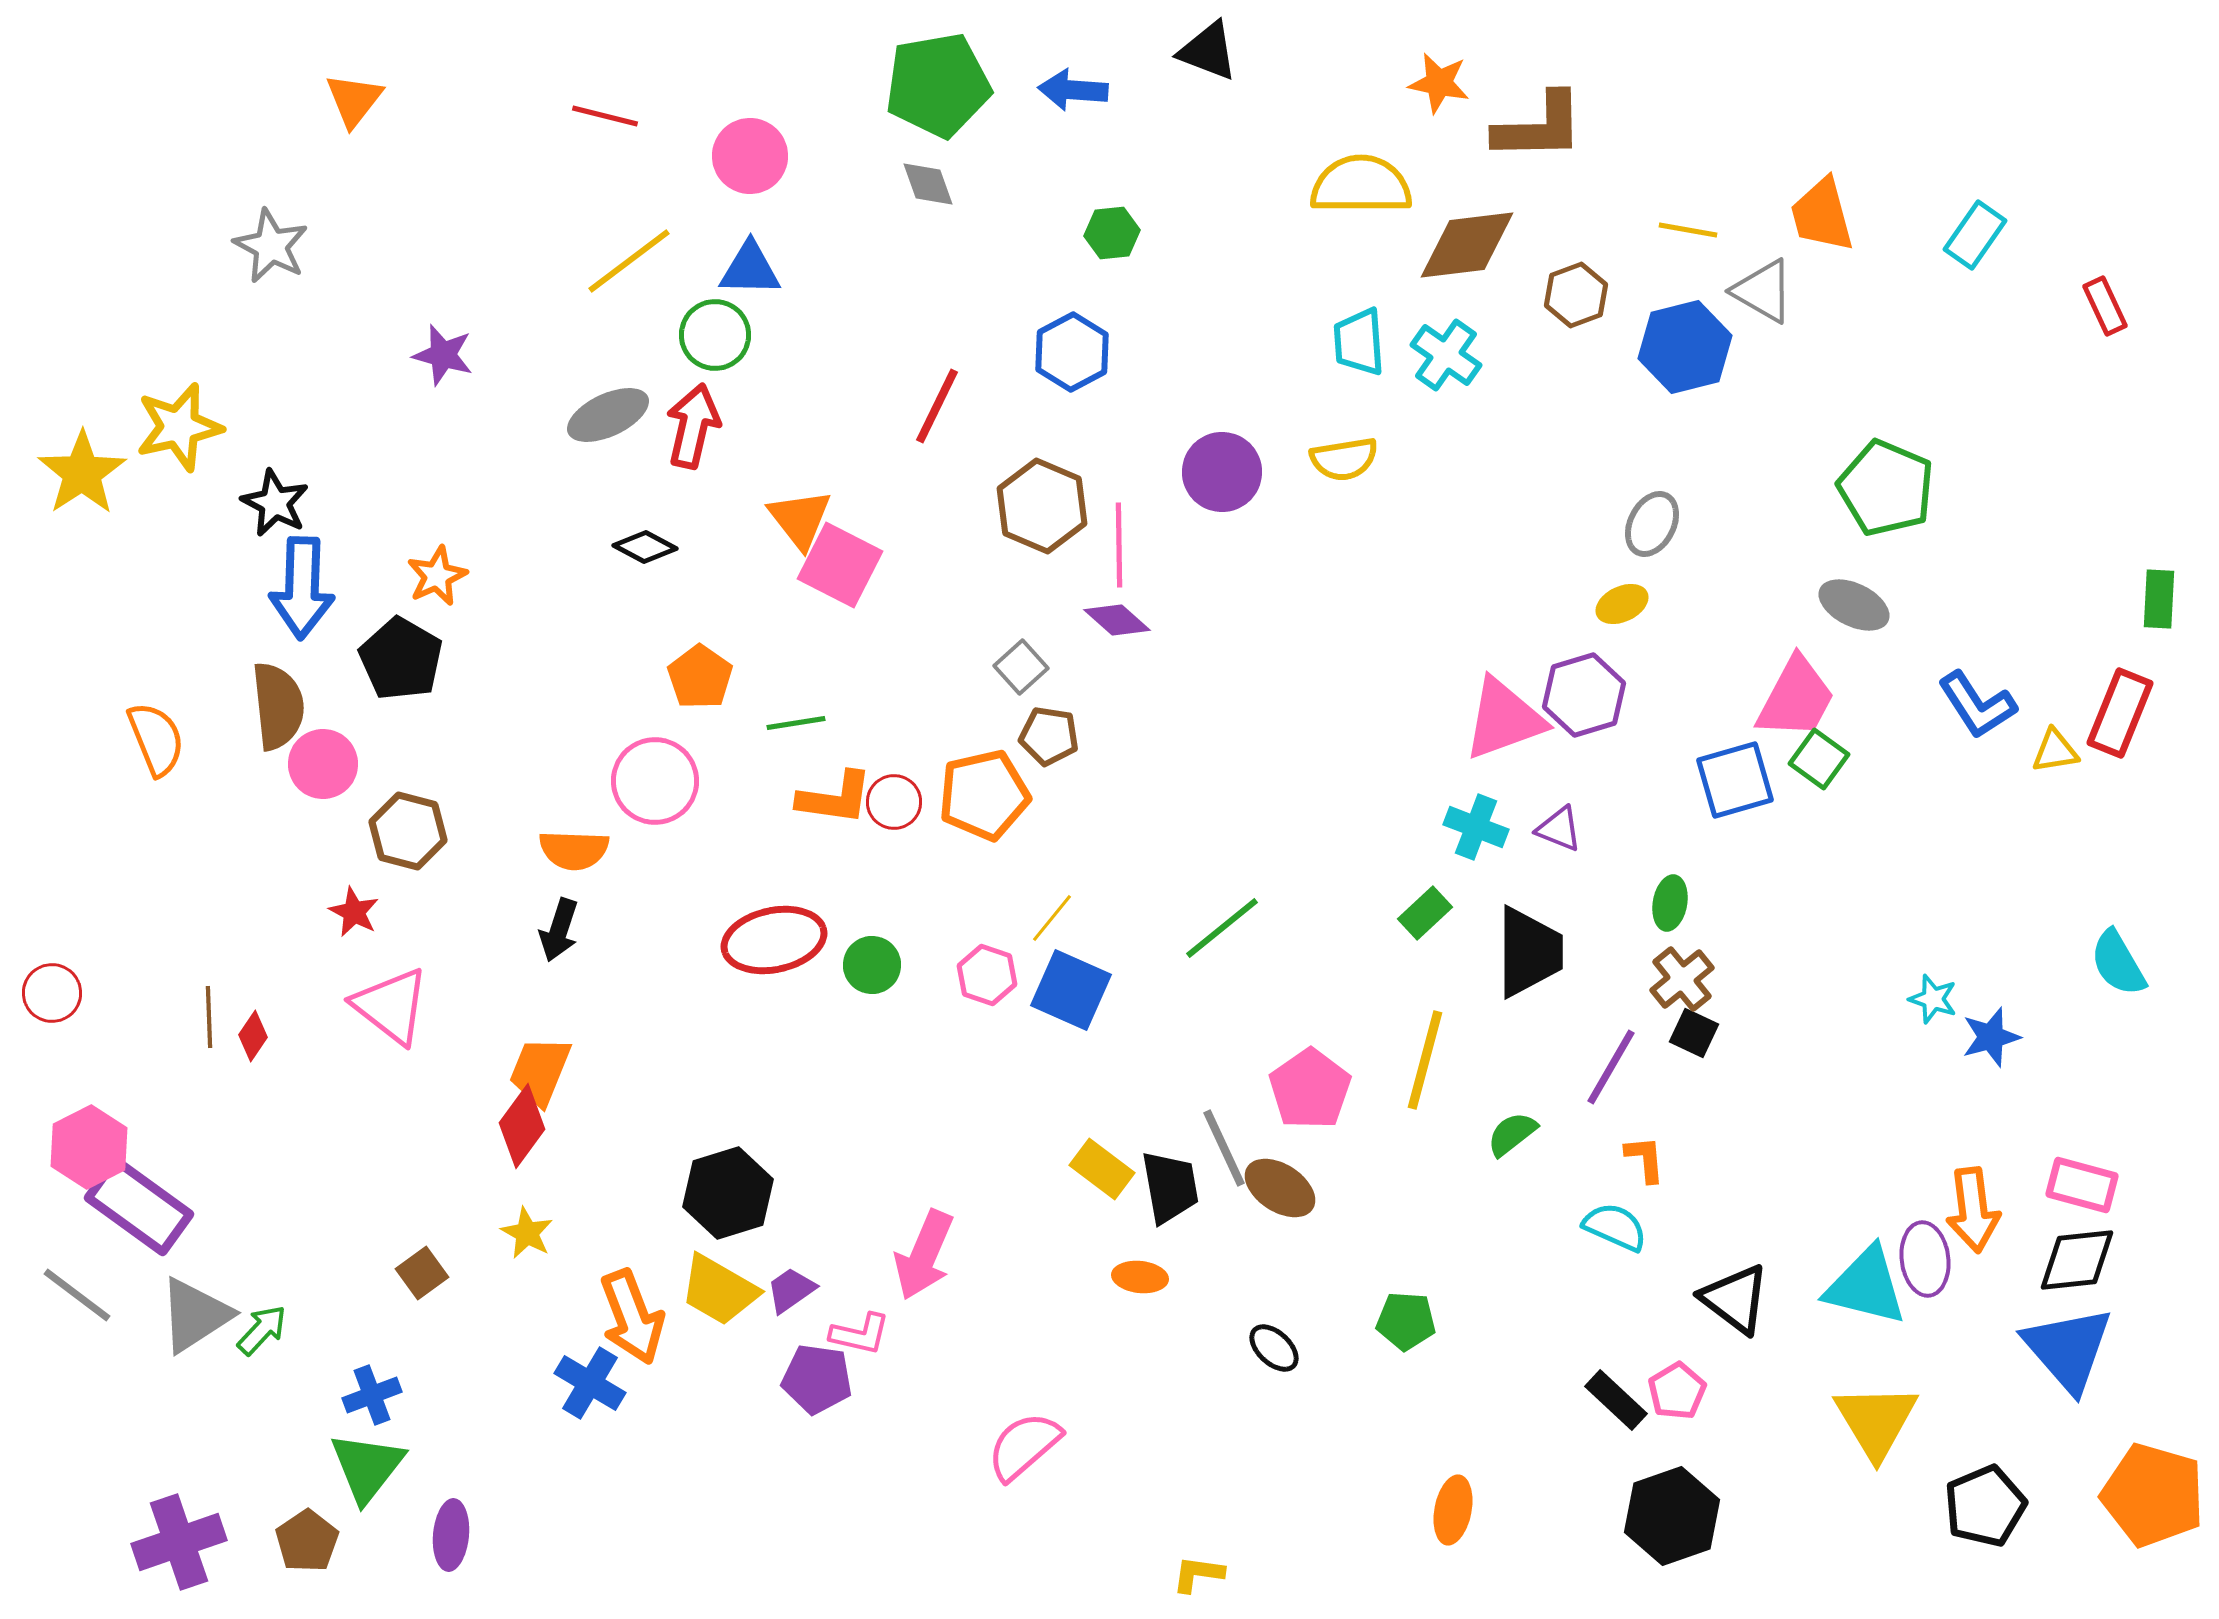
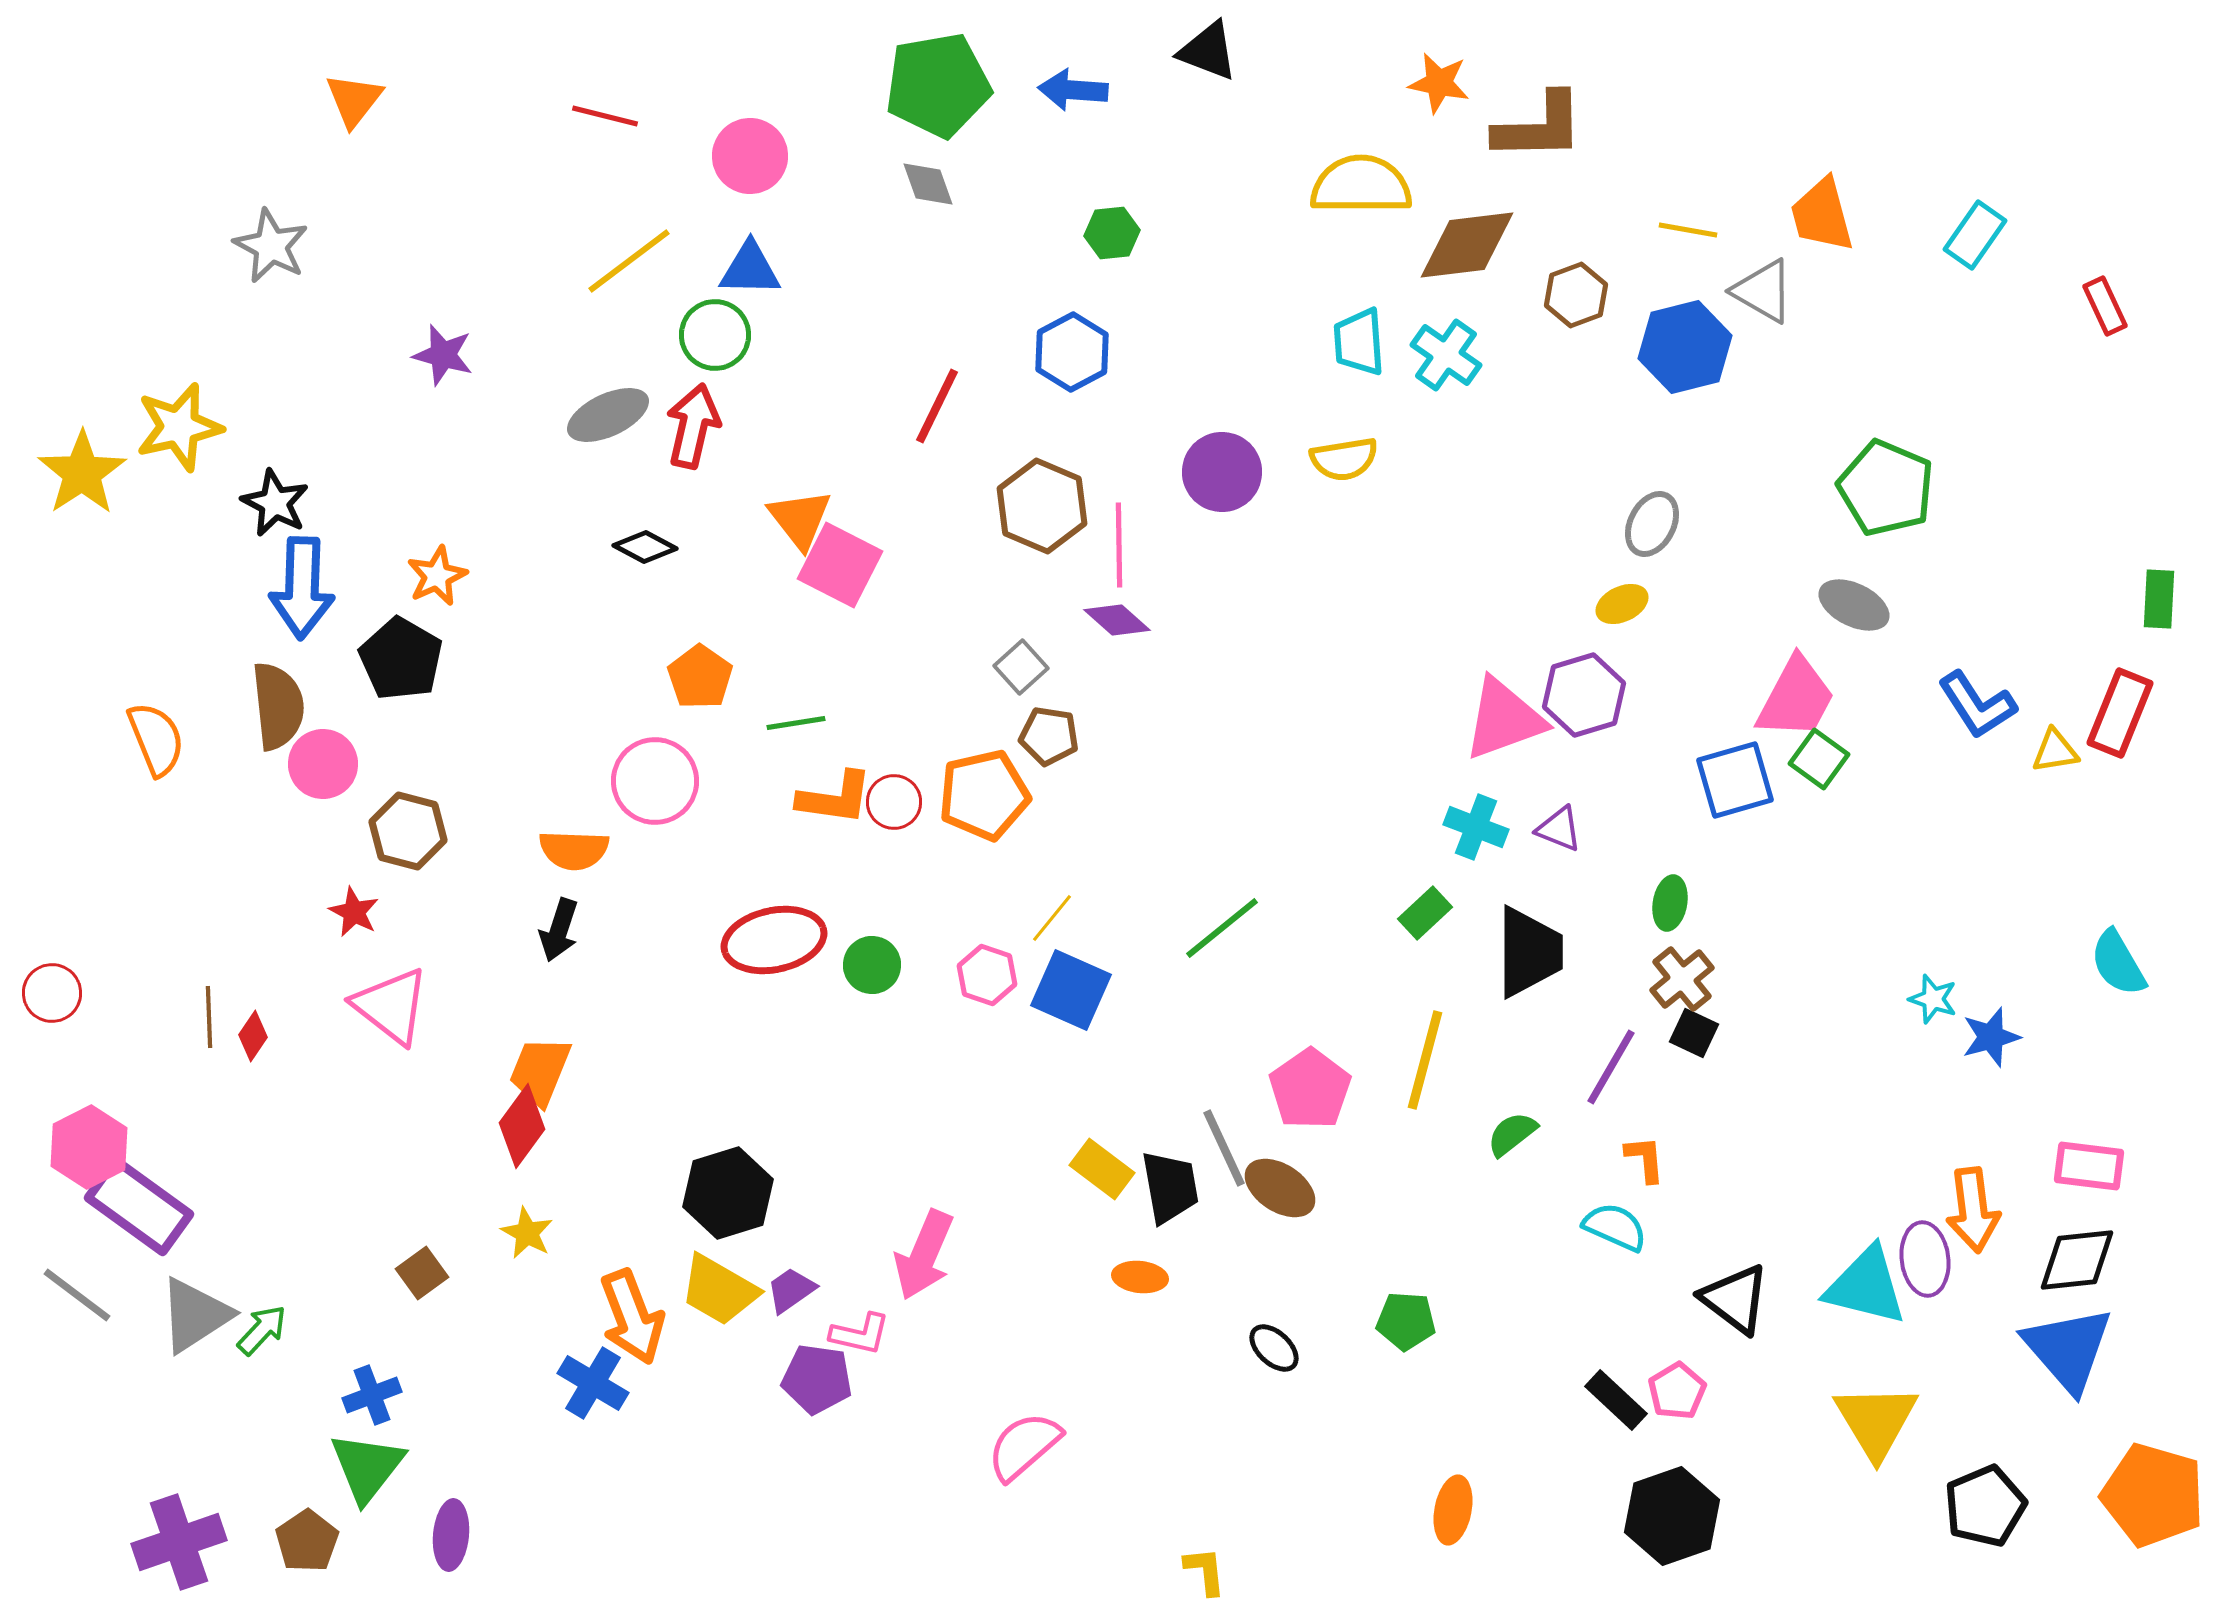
pink rectangle at (2082, 1185): moved 7 px right, 19 px up; rotated 8 degrees counterclockwise
blue cross at (590, 1383): moved 3 px right
yellow L-shape at (1198, 1574): moved 7 px right, 3 px up; rotated 76 degrees clockwise
